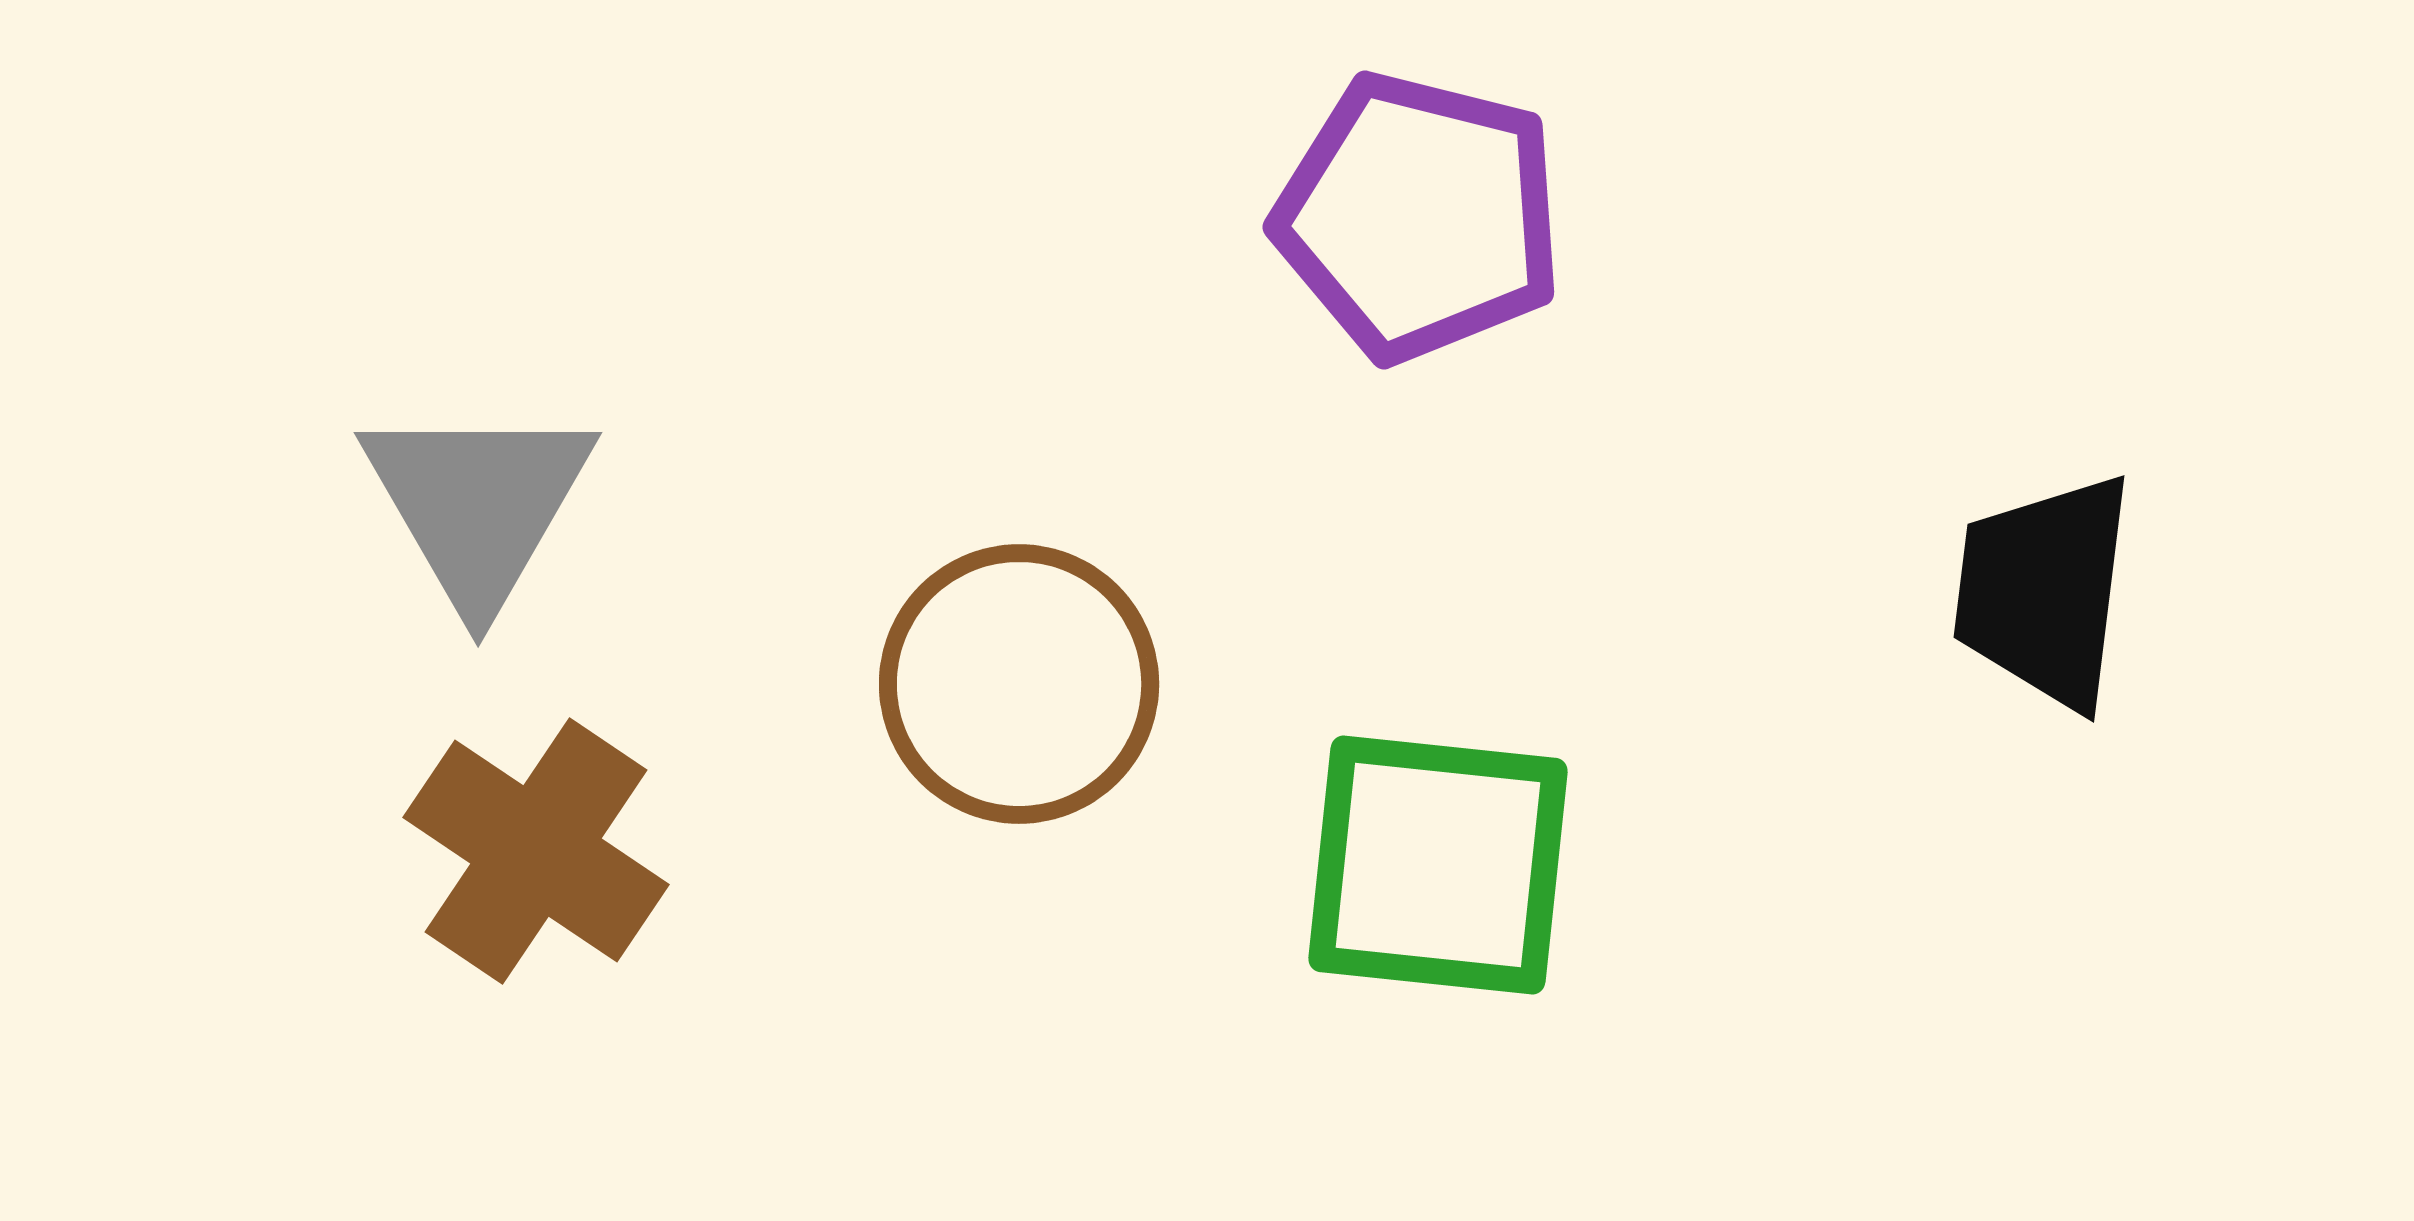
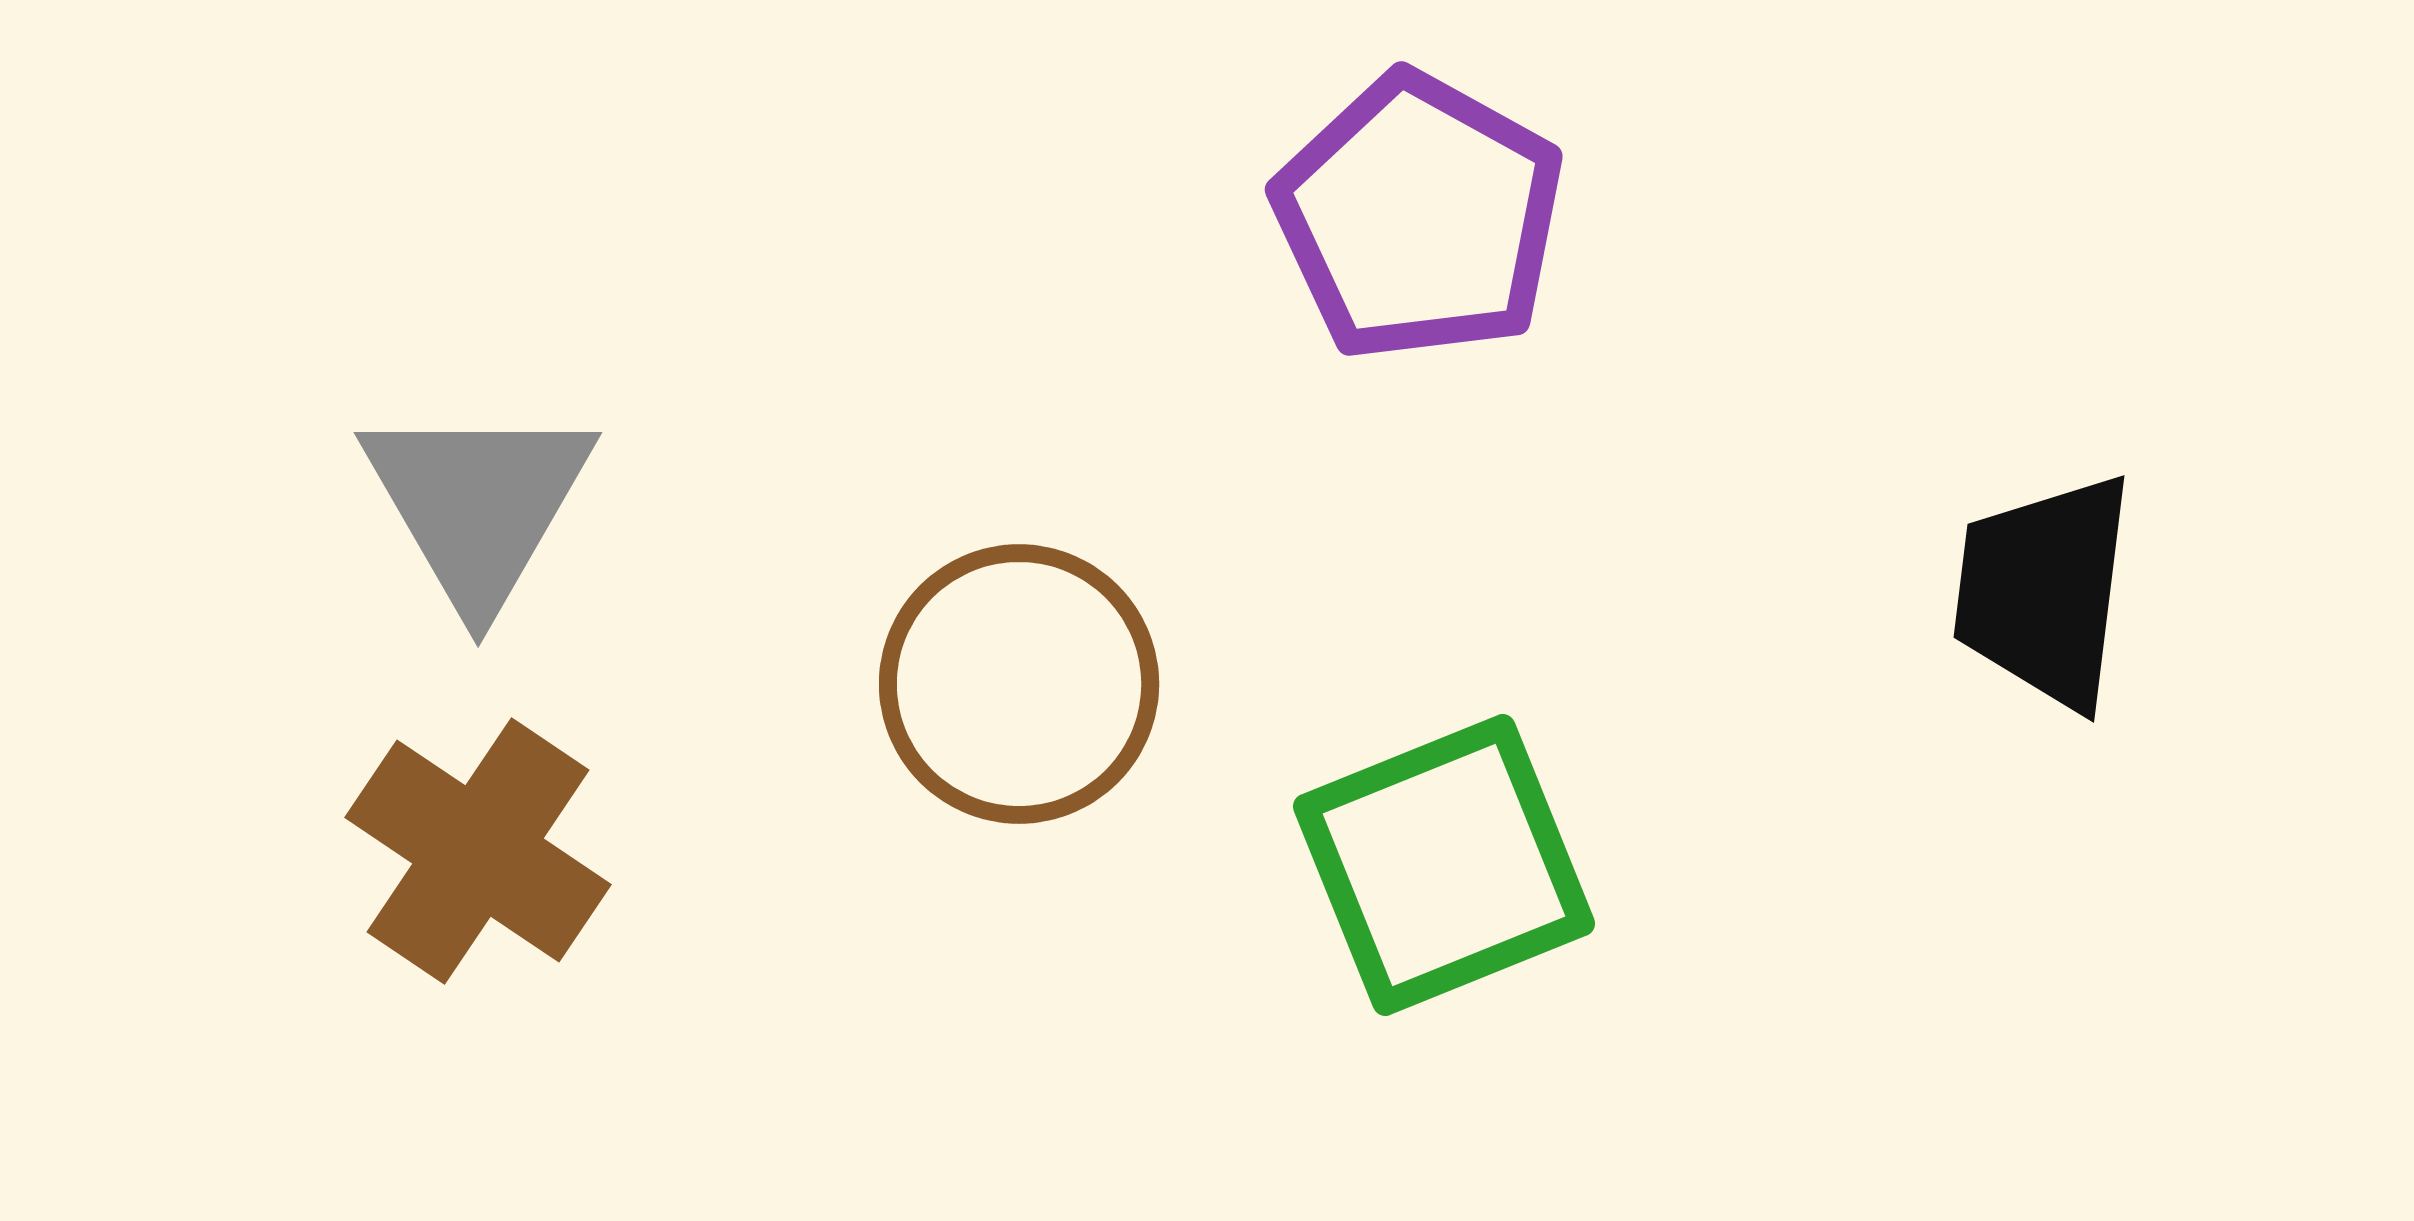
purple pentagon: rotated 15 degrees clockwise
brown cross: moved 58 px left
green square: moved 6 px right; rotated 28 degrees counterclockwise
